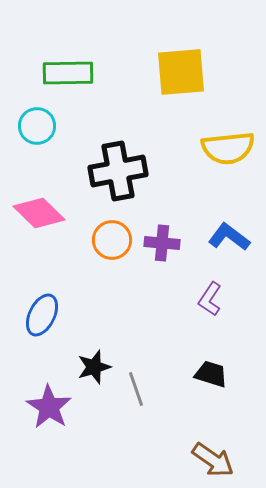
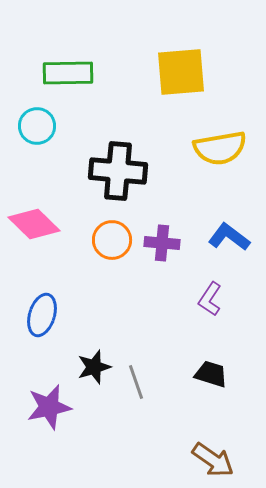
yellow semicircle: moved 8 px left; rotated 4 degrees counterclockwise
black cross: rotated 16 degrees clockwise
pink diamond: moved 5 px left, 11 px down
blue ellipse: rotated 9 degrees counterclockwise
gray line: moved 7 px up
purple star: rotated 27 degrees clockwise
